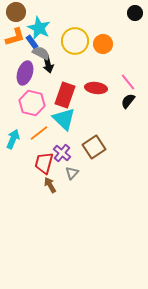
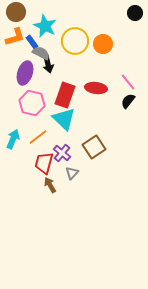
cyan star: moved 6 px right, 2 px up
orange line: moved 1 px left, 4 px down
